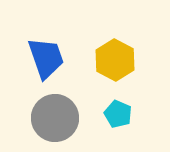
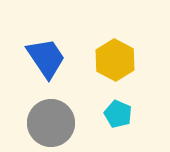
blue trapezoid: rotated 15 degrees counterclockwise
gray circle: moved 4 px left, 5 px down
